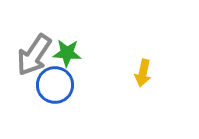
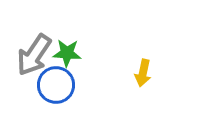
blue circle: moved 1 px right
